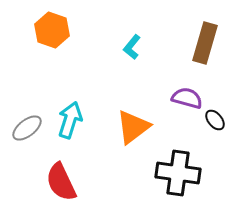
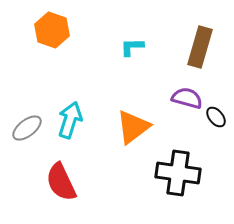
brown rectangle: moved 5 px left, 4 px down
cyan L-shape: rotated 50 degrees clockwise
black ellipse: moved 1 px right, 3 px up
